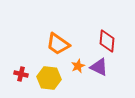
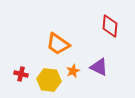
red diamond: moved 3 px right, 15 px up
orange star: moved 5 px left, 5 px down
yellow hexagon: moved 2 px down
